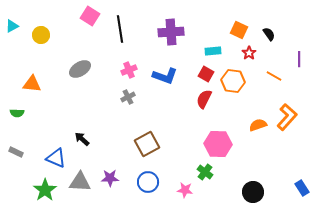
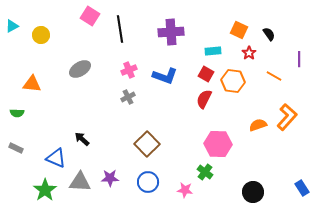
brown square: rotated 15 degrees counterclockwise
gray rectangle: moved 4 px up
